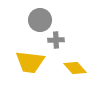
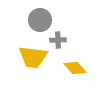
gray cross: moved 2 px right
yellow trapezoid: moved 3 px right, 5 px up
